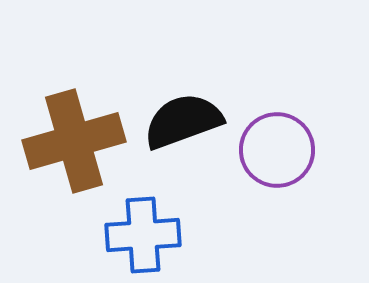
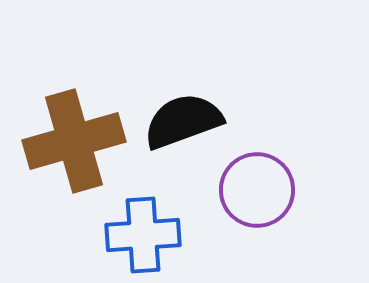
purple circle: moved 20 px left, 40 px down
